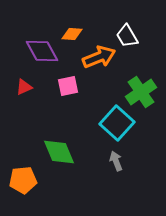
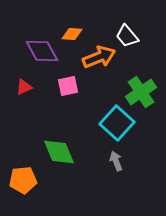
white trapezoid: rotated 10 degrees counterclockwise
